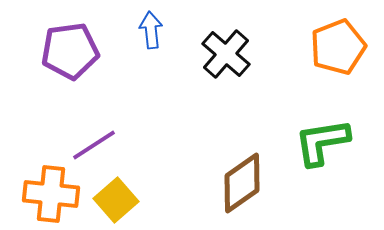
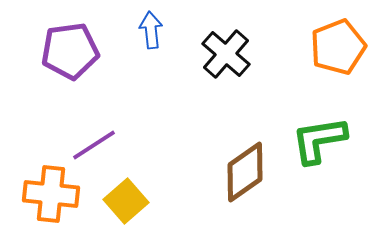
green L-shape: moved 3 px left, 2 px up
brown diamond: moved 3 px right, 11 px up
yellow square: moved 10 px right, 1 px down
